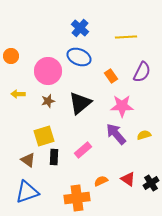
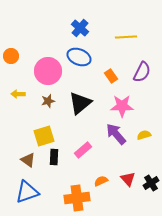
red triangle: rotated 14 degrees clockwise
